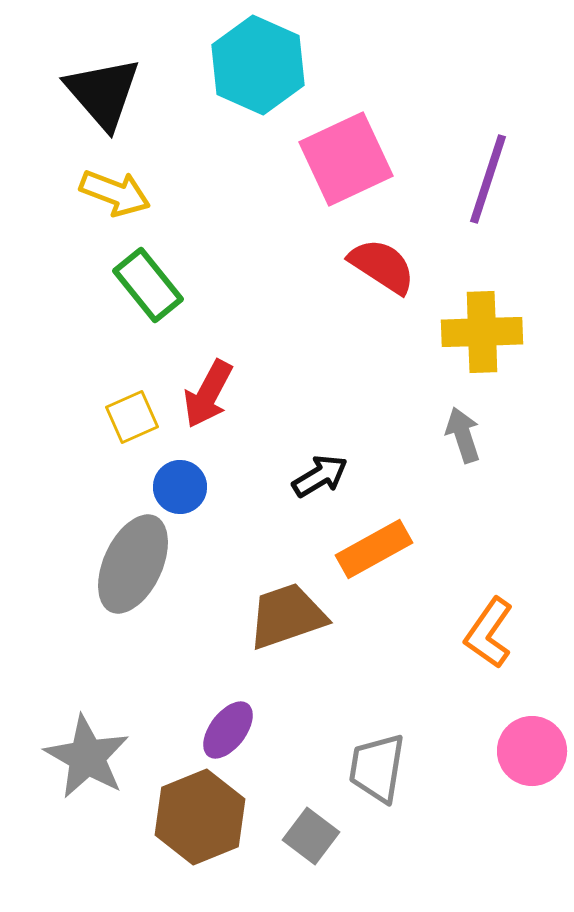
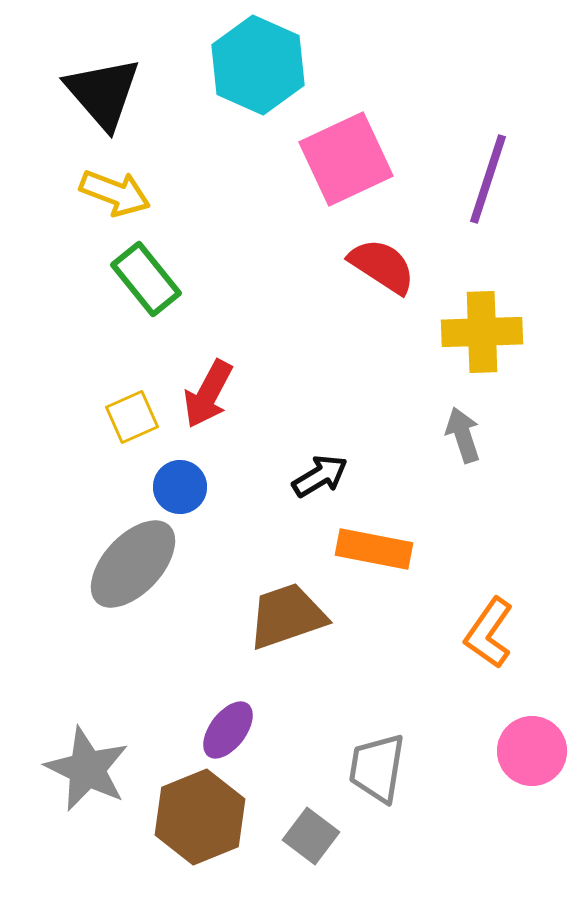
green rectangle: moved 2 px left, 6 px up
orange rectangle: rotated 40 degrees clockwise
gray ellipse: rotated 18 degrees clockwise
gray star: moved 12 px down; rotated 4 degrees counterclockwise
